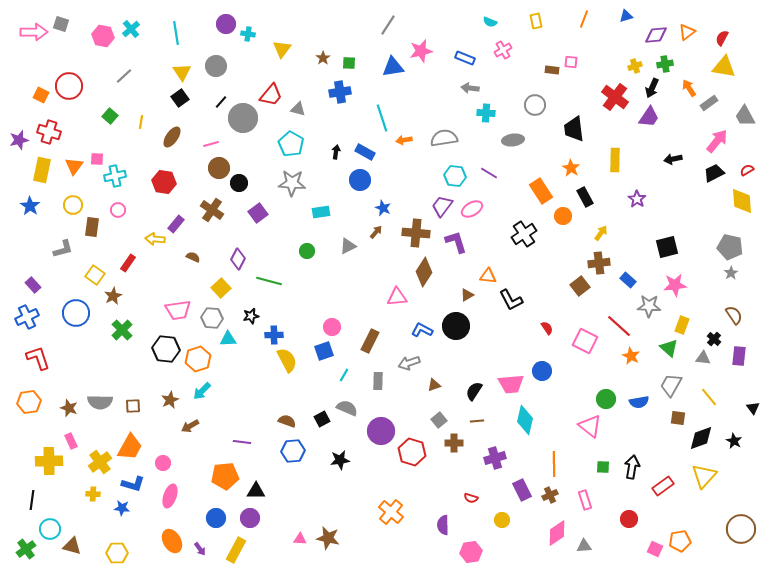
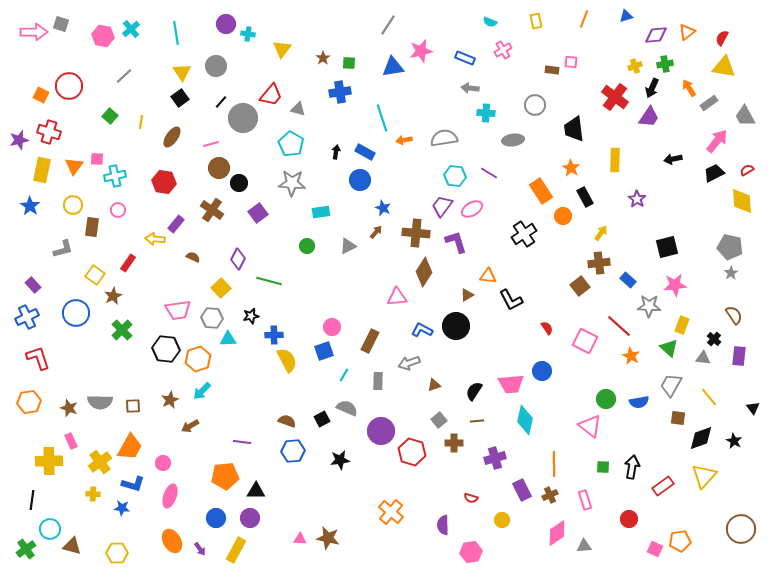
green circle at (307, 251): moved 5 px up
